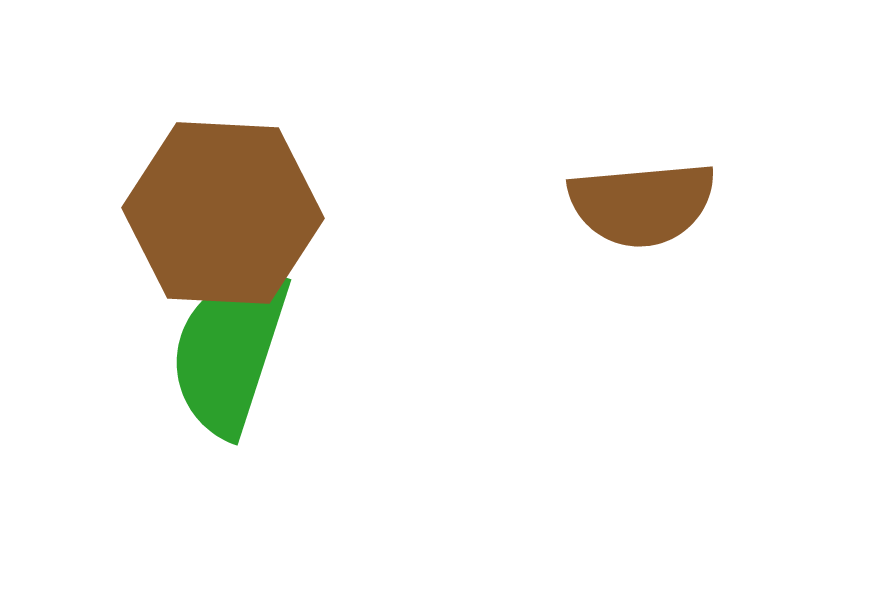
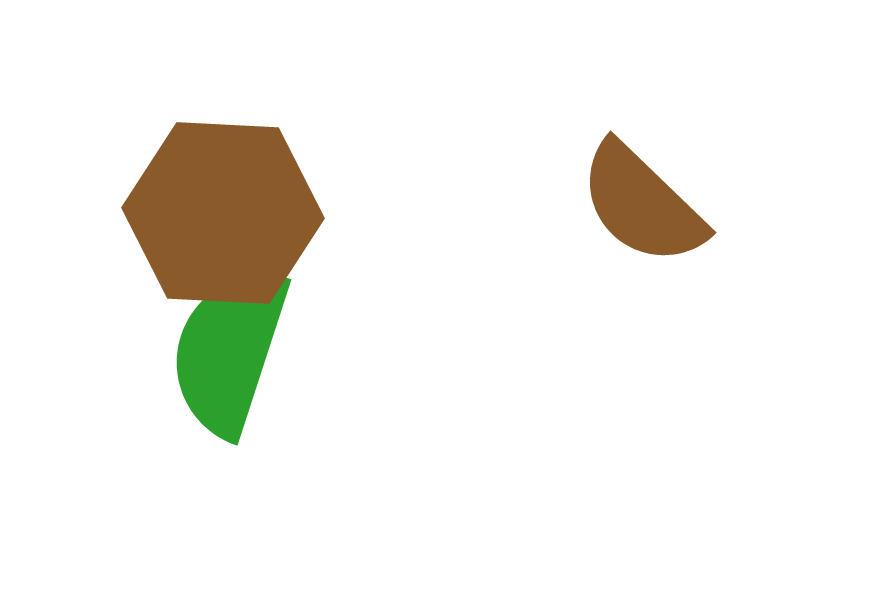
brown semicircle: rotated 49 degrees clockwise
